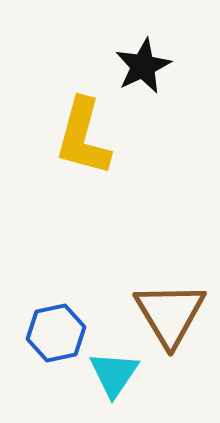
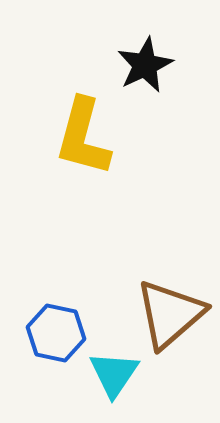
black star: moved 2 px right, 1 px up
brown triangle: rotated 20 degrees clockwise
blue hexagon: rotated 24 degrees clockwise
